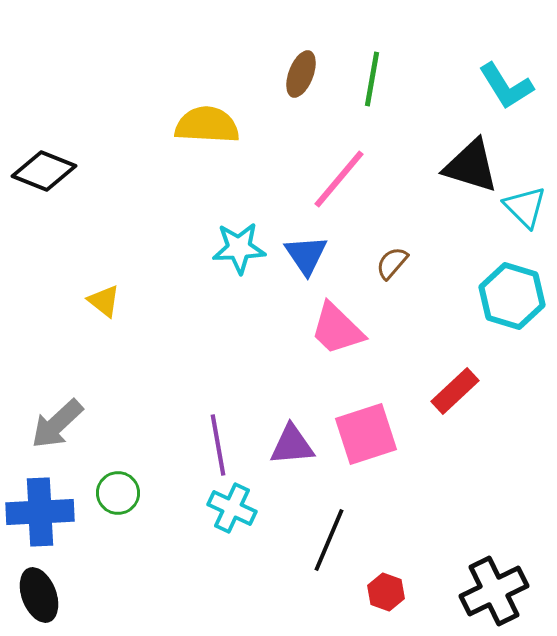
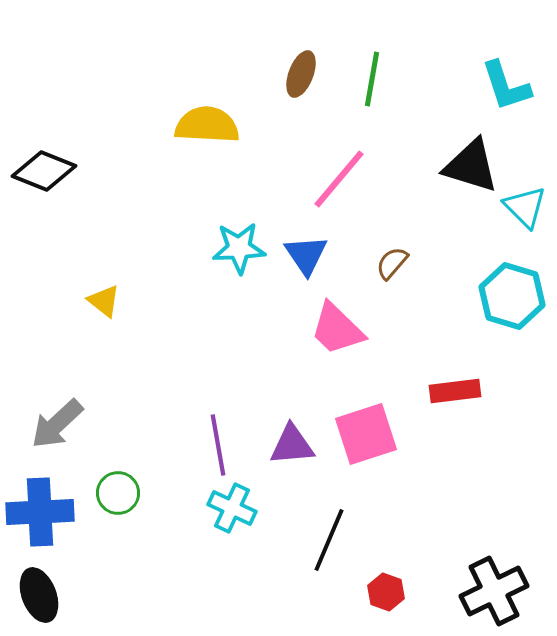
cyan L-shape: rotated 14 degrees clockwise
red rectangle: rotated 36 degrees clockwise
